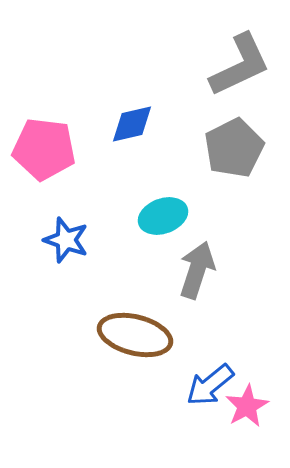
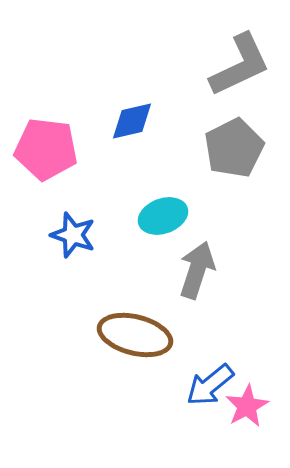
blue diamond: moved 3 px up
pink pentagon: moved 2 px right
blue star: moved 7 px right, 5 px up
